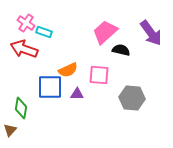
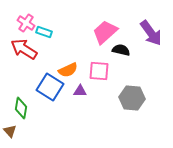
red arrow: rotated 12 degrees clockwise
pink square: moved 4 px up
blue square: rotated 32 degrees clockwise
purple triangle: moved 3 px right, 3 px up
brown triangle: moved 1 px down; rotated 24 degrees counterclockwise
